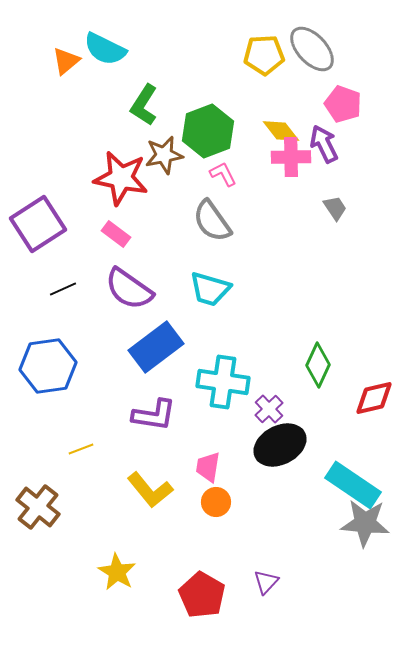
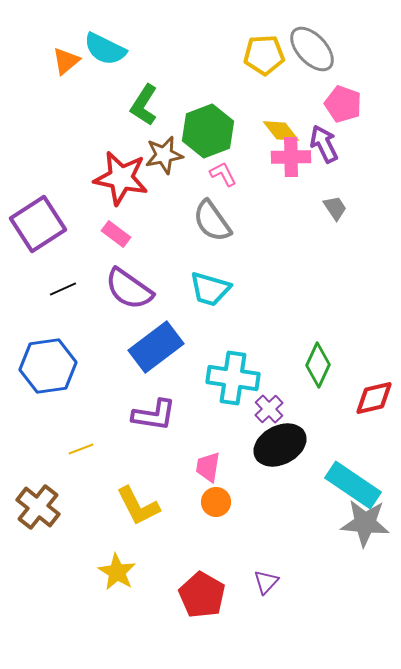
cyan cross: moved 10 px right, 4 px up
yellow L-shape: moved 12 px left, 16 px down; rotated 12 degrees clockwise
